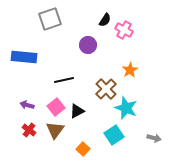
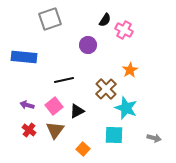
pink square: moved 2 px left, 1 px up
cyan square: rotated 36 degrees clockwise
